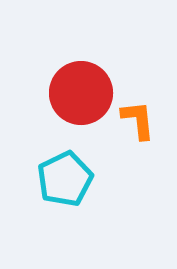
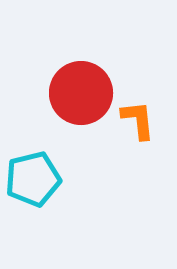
cyan pentagon: moved 32 px left; rotated 12 degrees clockwise
